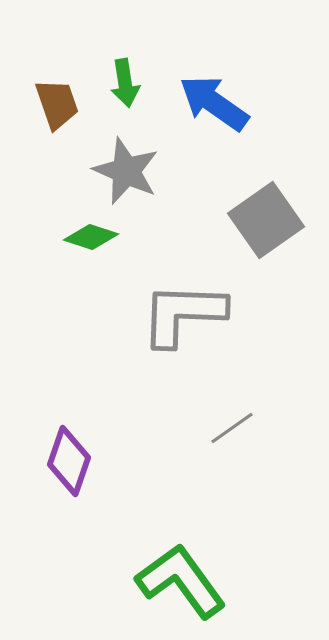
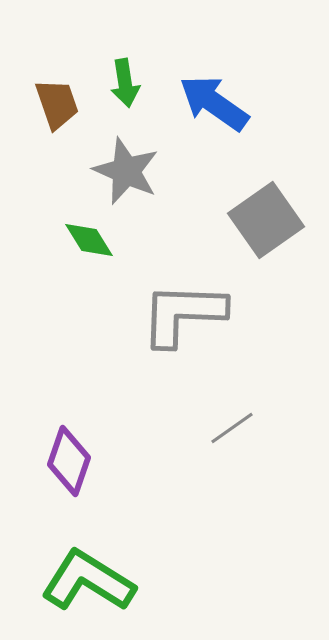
green diamond: moved 2 px left, 3 px down; rotated 40 degrees clockwise
green L-shape: moved 93 px left; rotated 22 degrees counterclockwise
